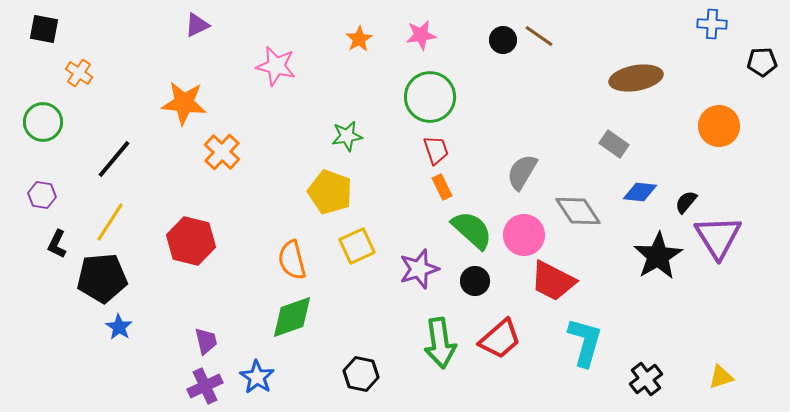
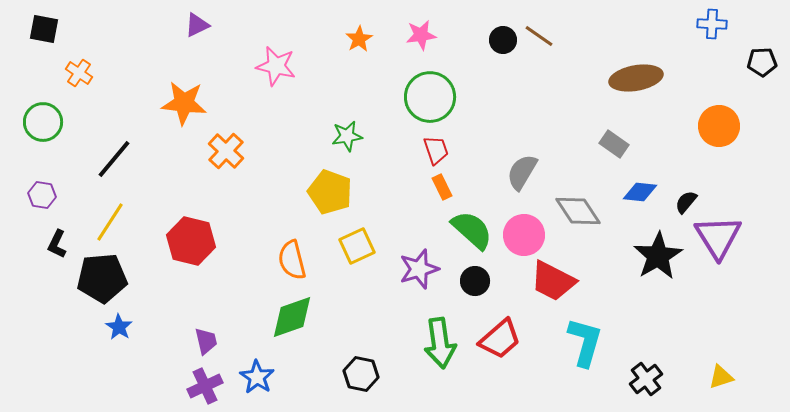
orange cross at (222, 152): moved 4 px right, 1 px up
